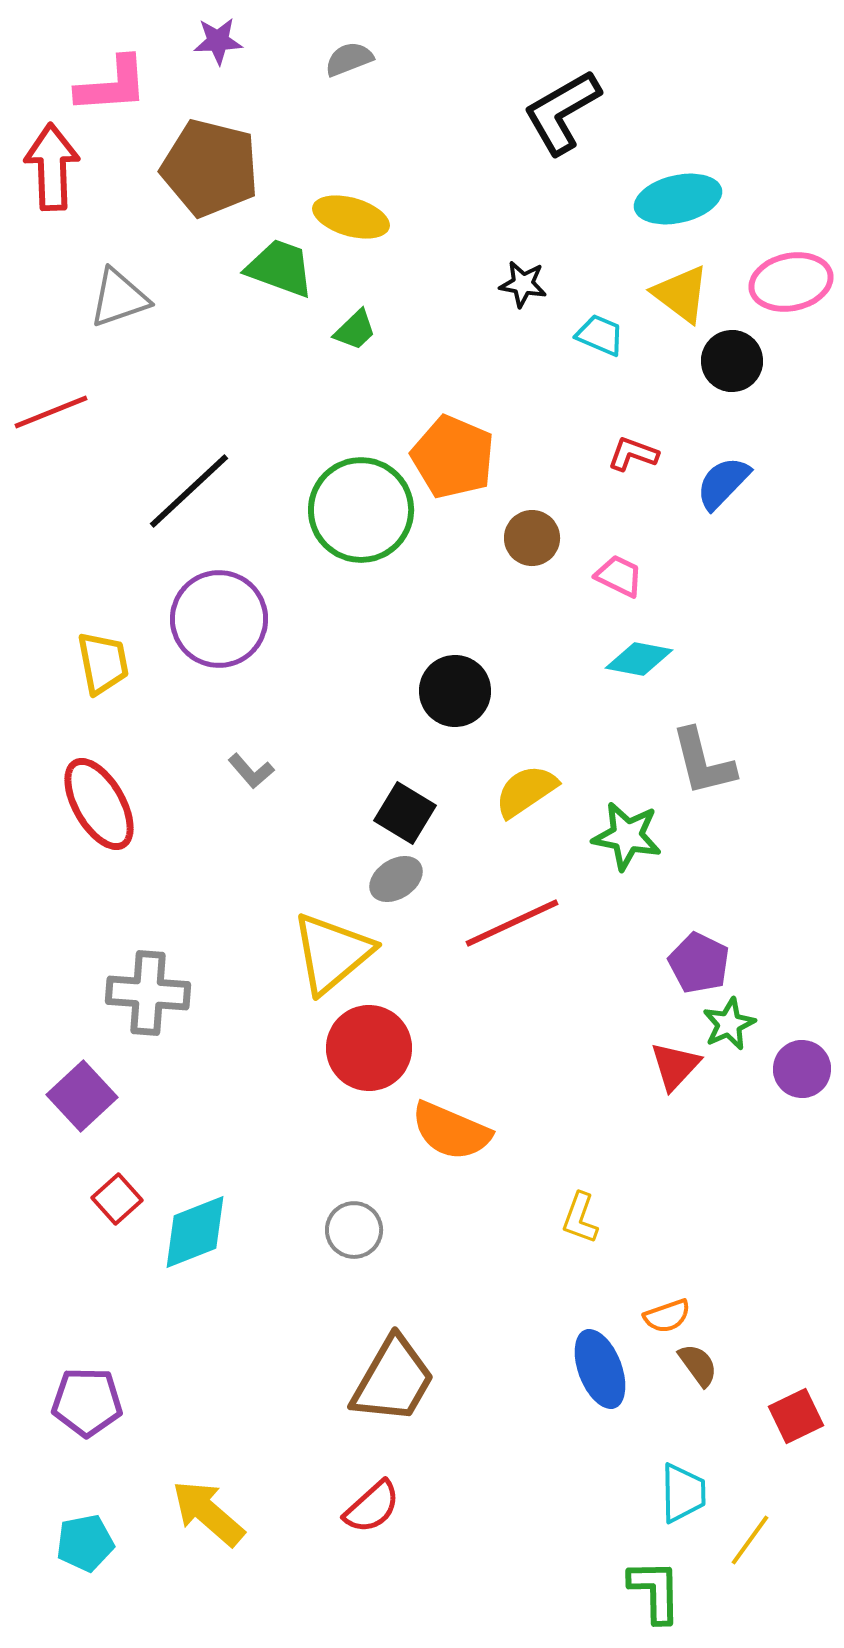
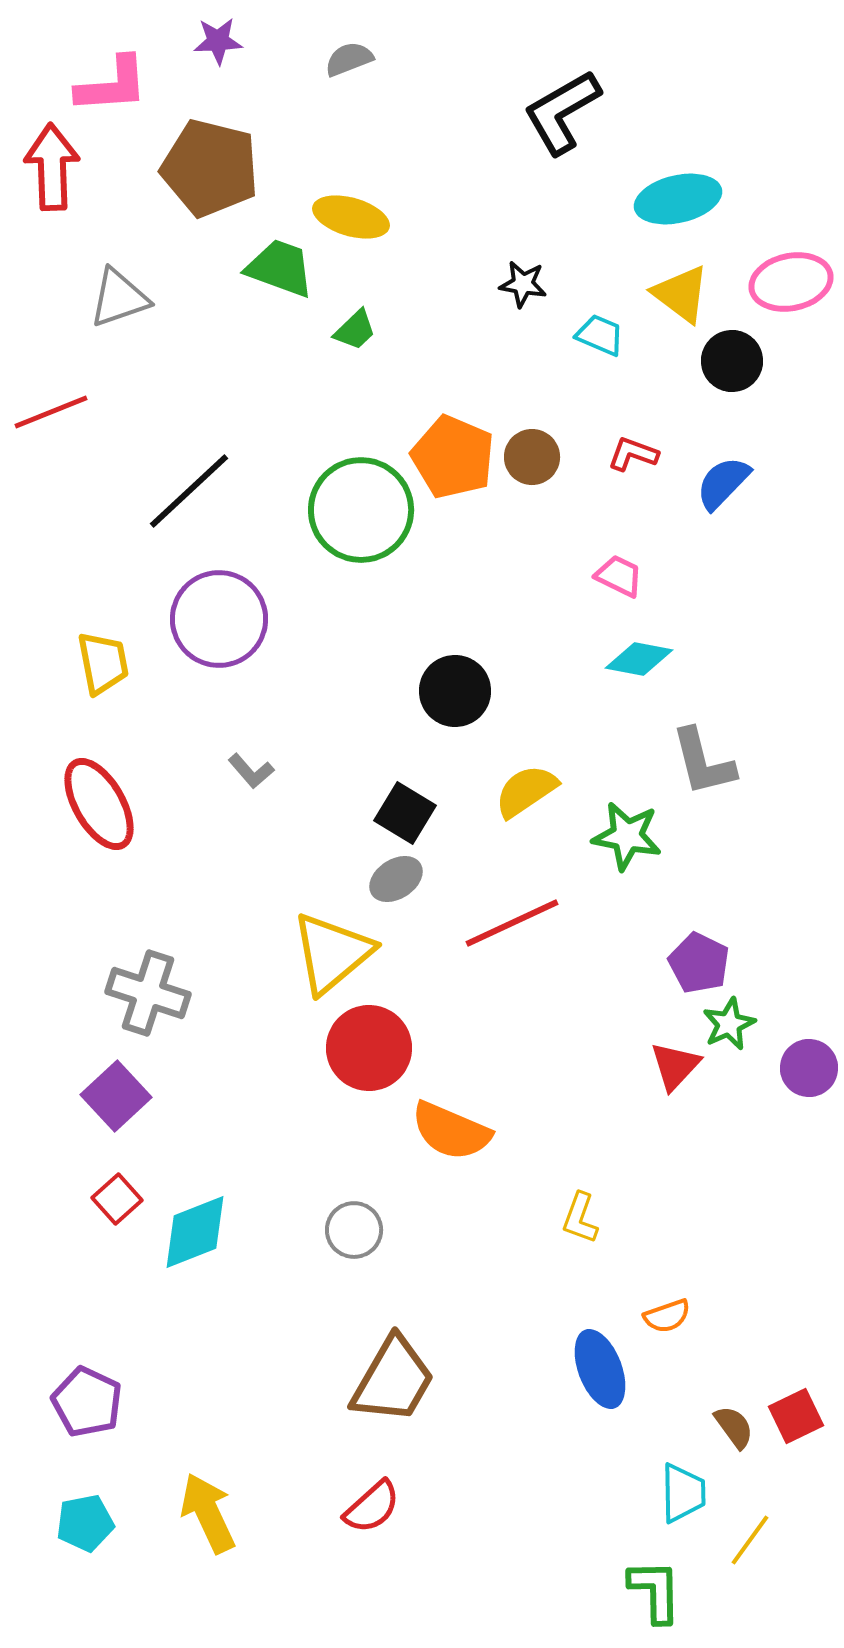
brown circle at (532, 538): moved 81 px up
gray cross at (148, 993): rotated 14 degrees clockwise
purple circle at (802, 1069): moved 7 px right, 1 px up
purple square at (82, 1096): moved 34 px right
brown semicircle at (698, 1365): moved 36 px right, 62 px down
purple pentagon at (87, 1402): rotated 24 degrees clockwise
yellow arrow at (208, 1513): rotated 24 degrees clockwise
cyan pentagon at (85, 1543): moved 20 px up
